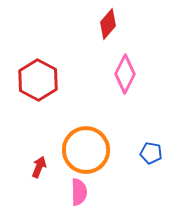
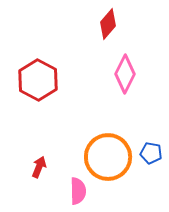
orange circle: moved 22 px right, 7 px down
pink semicircle: moved 1 px left, 1 px up
